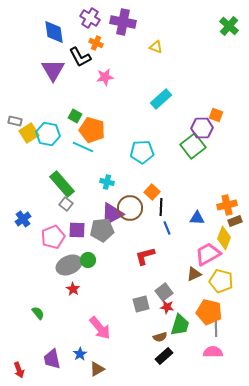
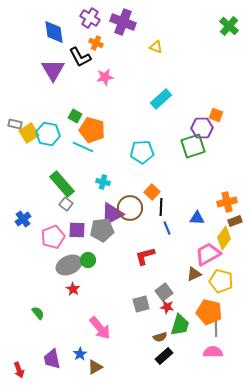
purple cross at (123, 22): rotated 10 degrees clockwise
gray rectangle at (15, 121): moved 3 px down
green square at (193, 146): rotated 20 degrees clockwise
cyan cross at (107, 182): moved 4 px left
orange cross at (227, 205): moved 3 px up
yellow diamond at (224, 238): rotated 15 degrees clockwise
brown triangle at (97, 369): moved 2 px left, 2 px up
